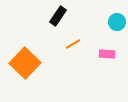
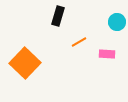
black rectangle: rotated 18 degrees counterclockwise
orange line: moved 6 px right, 2 px up
